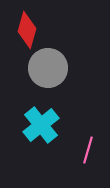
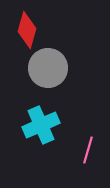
cyan cross: rotated 15 degrees clockwise
